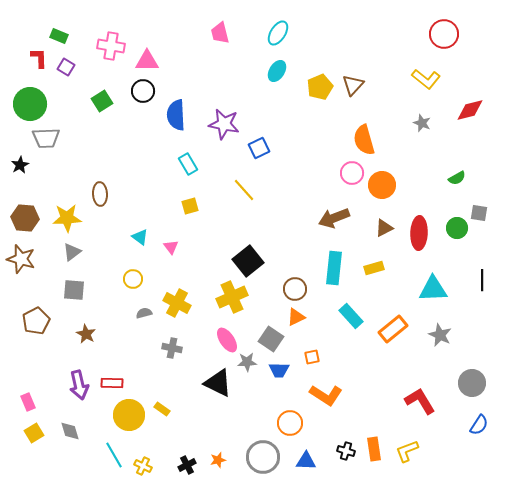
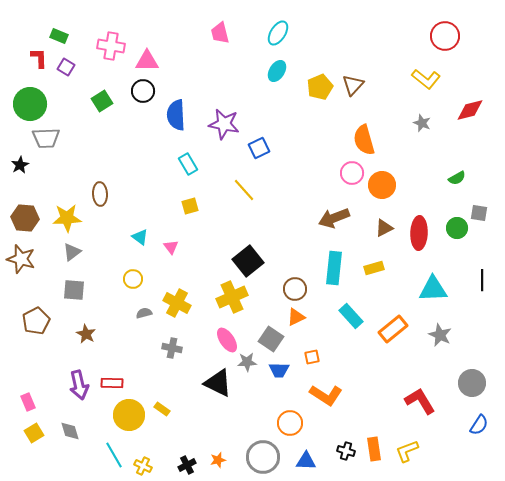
red circle at (444, 34): moved 1 px right, 2 px down
